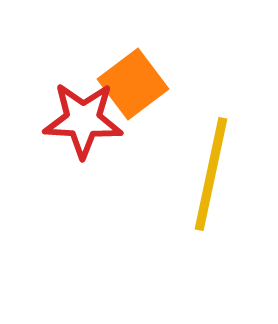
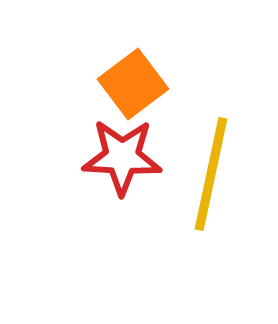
red star: moved 39 px right, 37 px down
